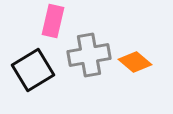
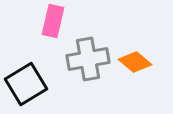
gray cross: moved 1 px left, 4 px down
black square: moved 7 px left, 14 px down
